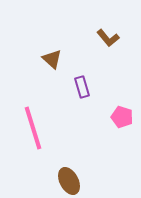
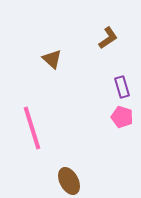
brown L-shape: rotated 85 degrees counterclockwise
purple rectangle: moved 40 px right
pink line: moved 1 px left
